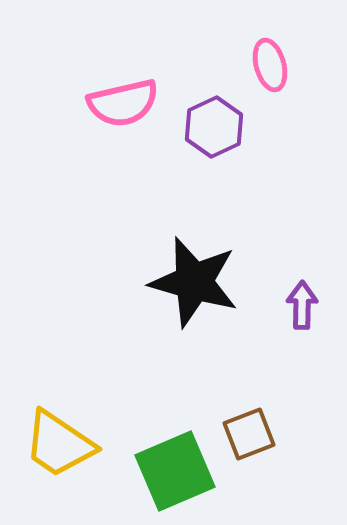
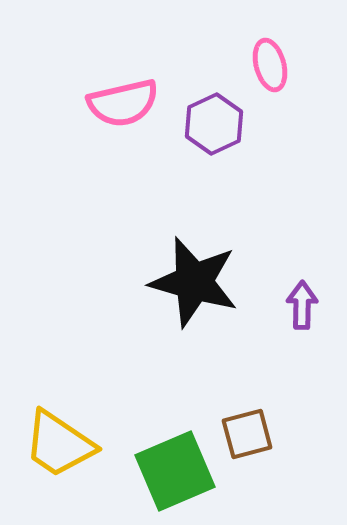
purple hexagon: moved 3 px up
brown square: moved 2 px left; rotated 6 degrees clockwise
